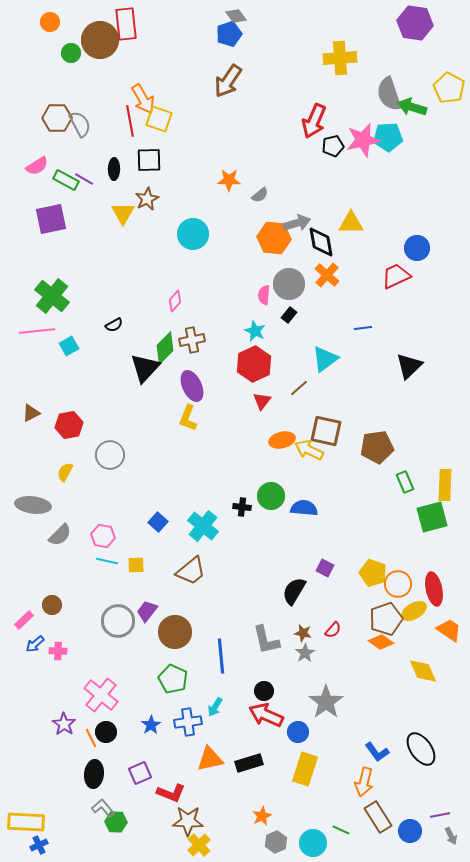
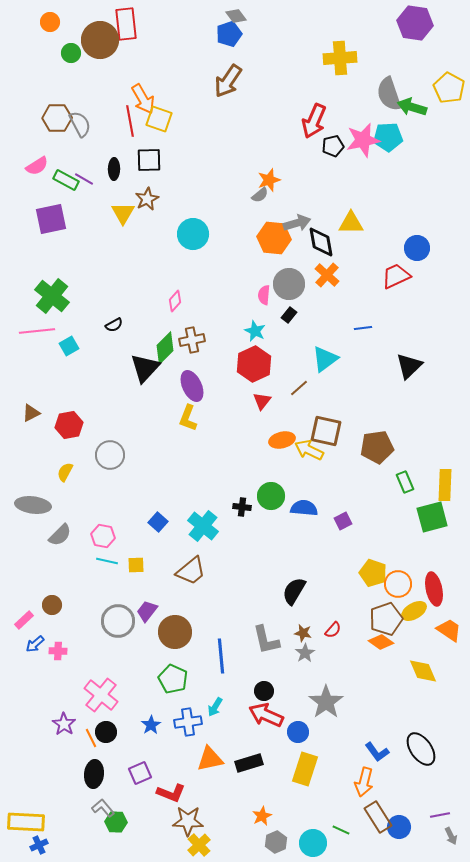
orange star at (229, 180): moved 40 px right; rotated 20 degrees counterclockwise
purple square at (325, 568): moved 18 px right, 47 px up; rotated 36 degrees clockwise
blue circle at (410, 831): moved 11 px left, 4 px up
